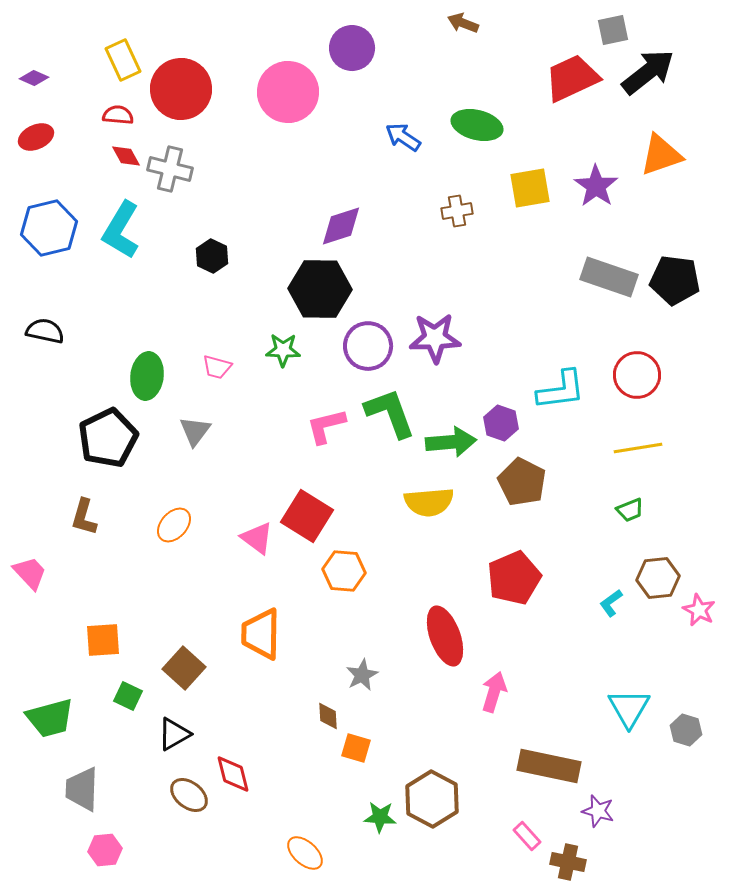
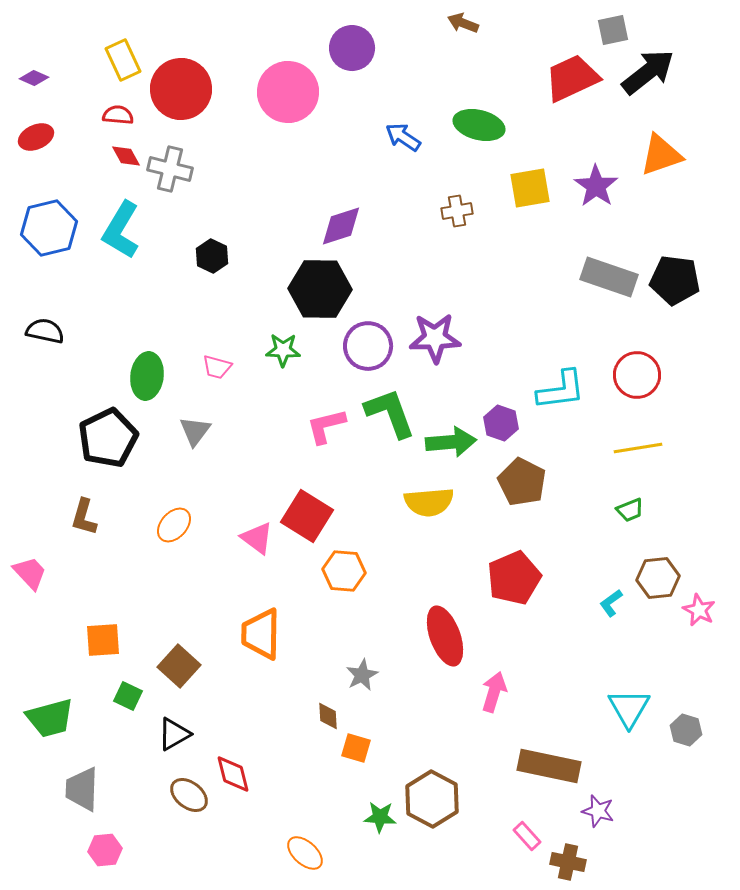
green ellipse at (477, 125): moved 2 px right
brown square at (184, 668): moved 5 px left, 2 px up
